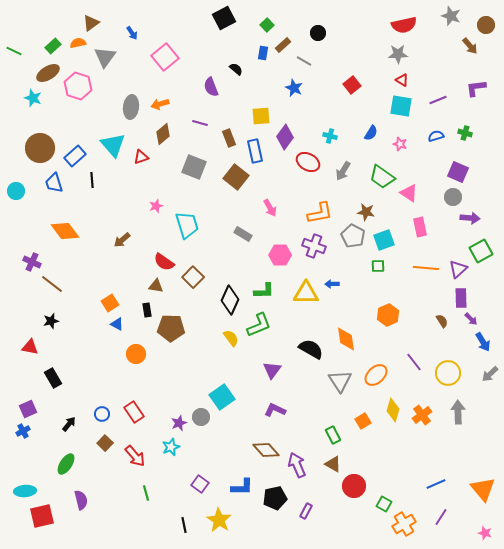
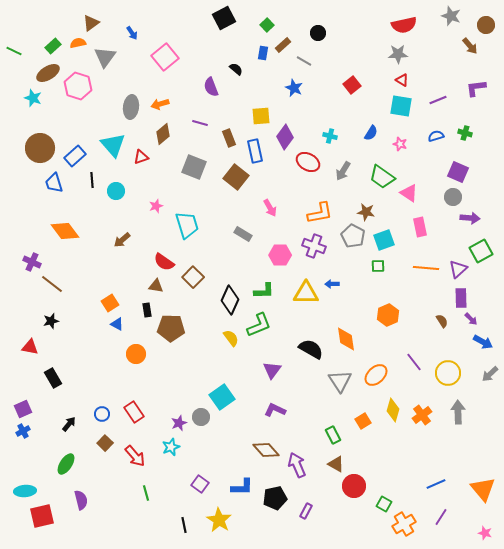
cyan circle at (16, 191): moved 100 px right
blue arrow at (483, 342): rotated 30 degrees counterclockwise
purple square at (28, 409): moved 5 px left
brown triangle at (333, 464): moved 3 px right
